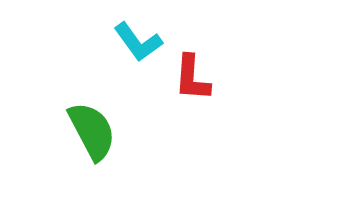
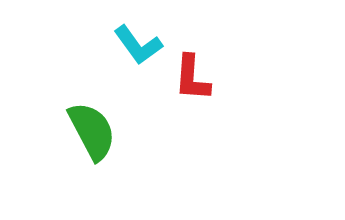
cyan L-shape: moved 3 px down
